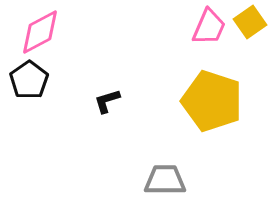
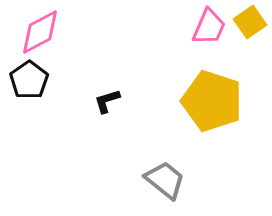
gray trapezoid: rotated 39 degrees clockwise
